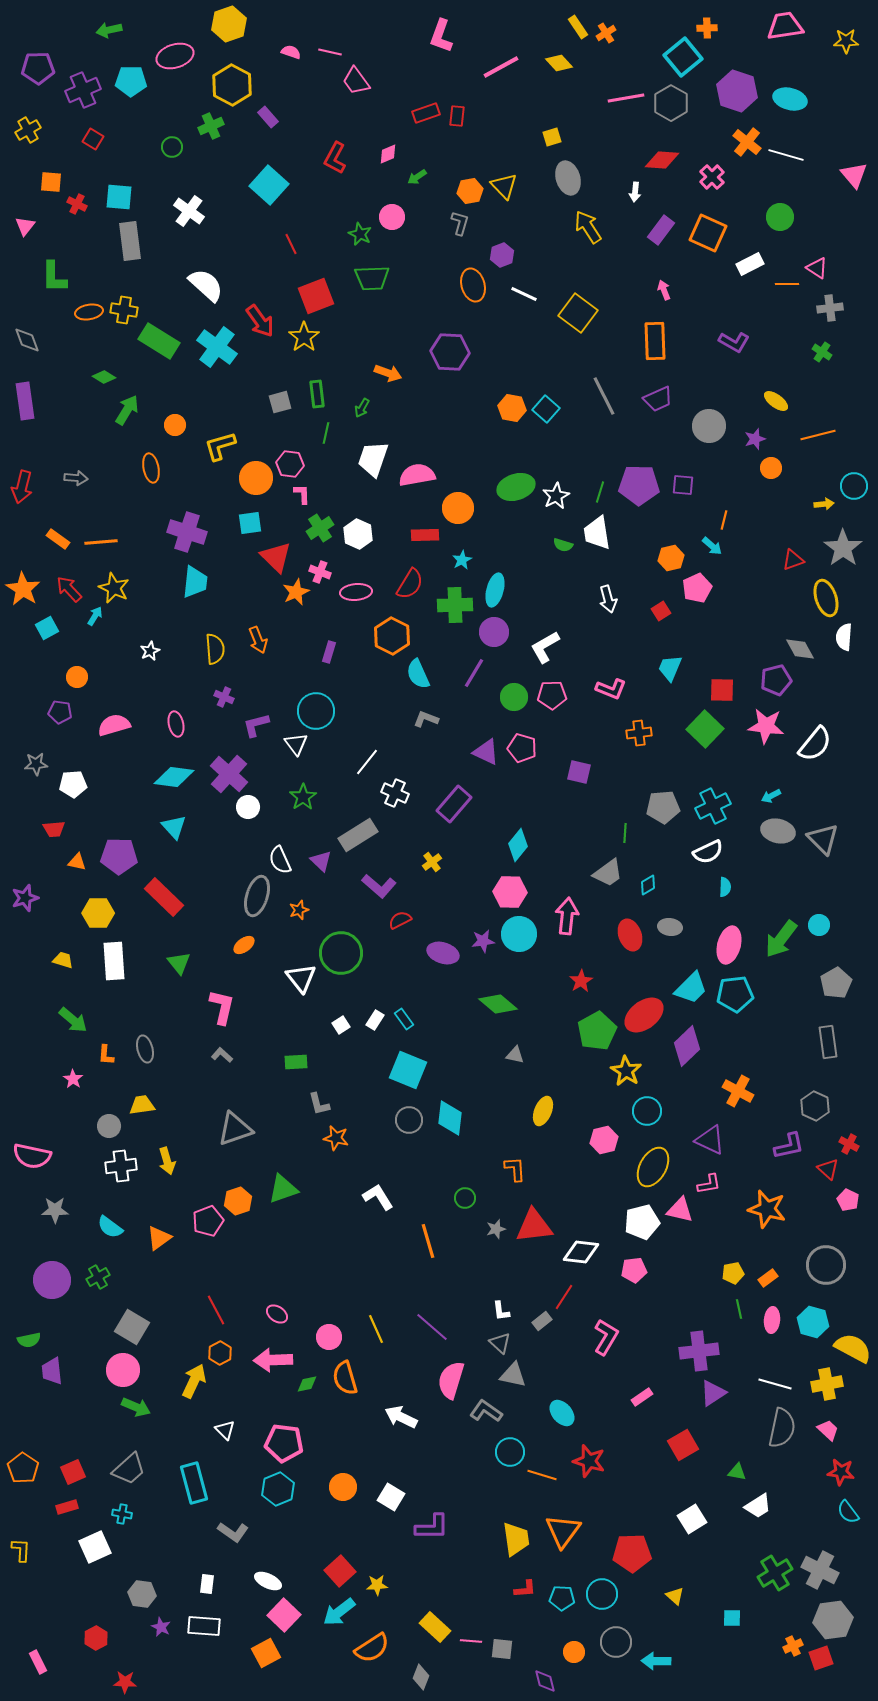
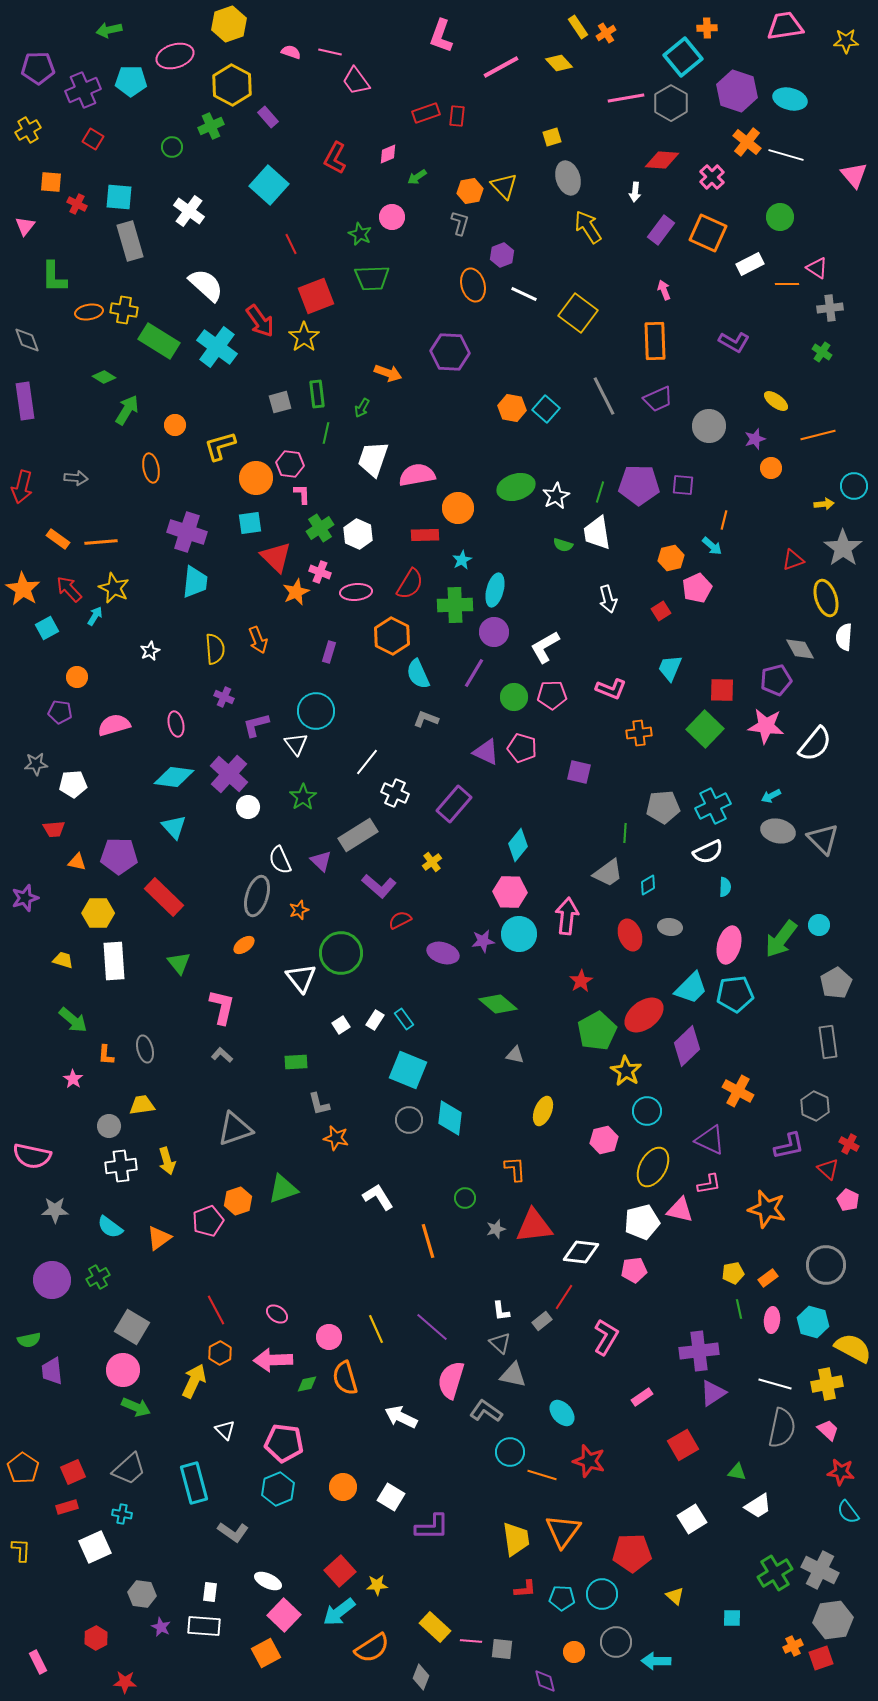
gray rectangle at (130, 241): rotated 9 degrees counterclockwise
white rectangle at (207, 1584): moved 3 px right, 8 px down
